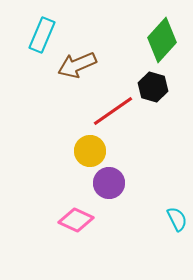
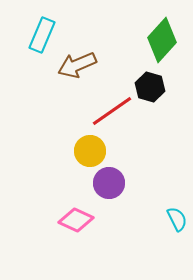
black hexagon: moved 3 px left
red line: moved 1 px left
